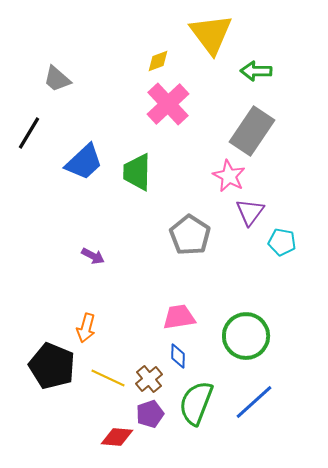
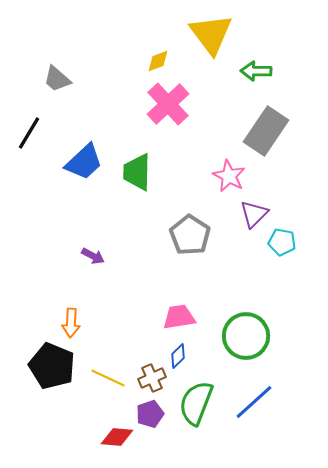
gray rectangle: moved 14 px right
purple triangle: moved 4 px right, 2 px down; rotated 8 degrees clockwise
orange arrow: moved 15 px left, 5 px up; rotated 12 degrees counterclockwise
blue diamond: rotated 45 degrees clockwise
brown cross: moved 3 px right, 1 px up; rotated 16 degrees clockwise
